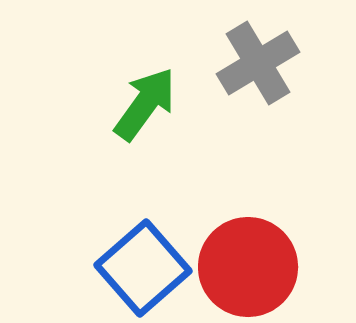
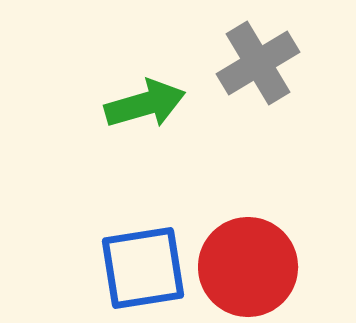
green arrow: rotated 38 degrees clockwise
blue square: rotated 32 degrees clockwise
